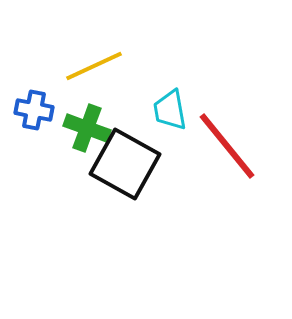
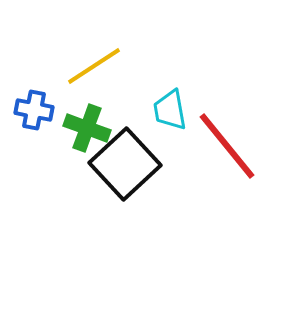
yellow line: rotated 8 degrees counterclockwise
black square: rotated 18 degrees clockwise
